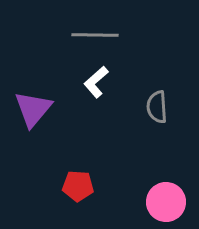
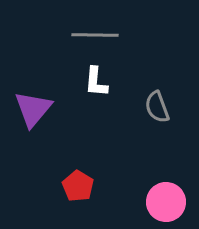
white L-shape: rotated 44 degrees counterclockwise
gray semicircle: rotated 16 degrees counterclockwise
red pentagon: rotated 28 degrees clockwise
